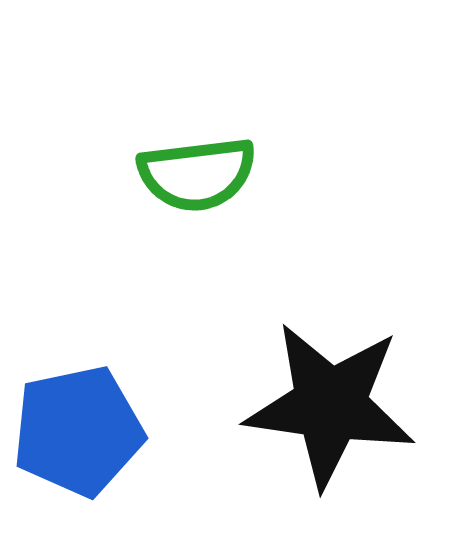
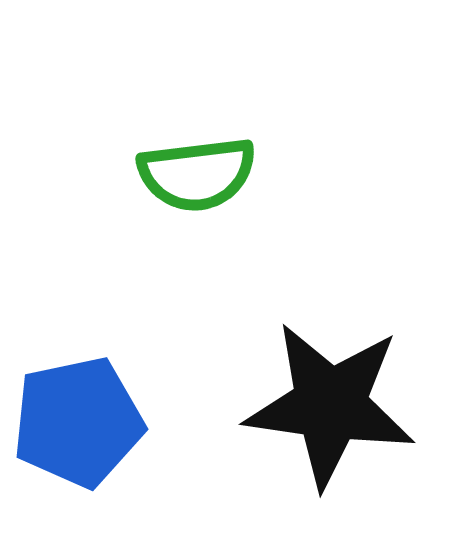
blue pentagon: moved 9 px up
